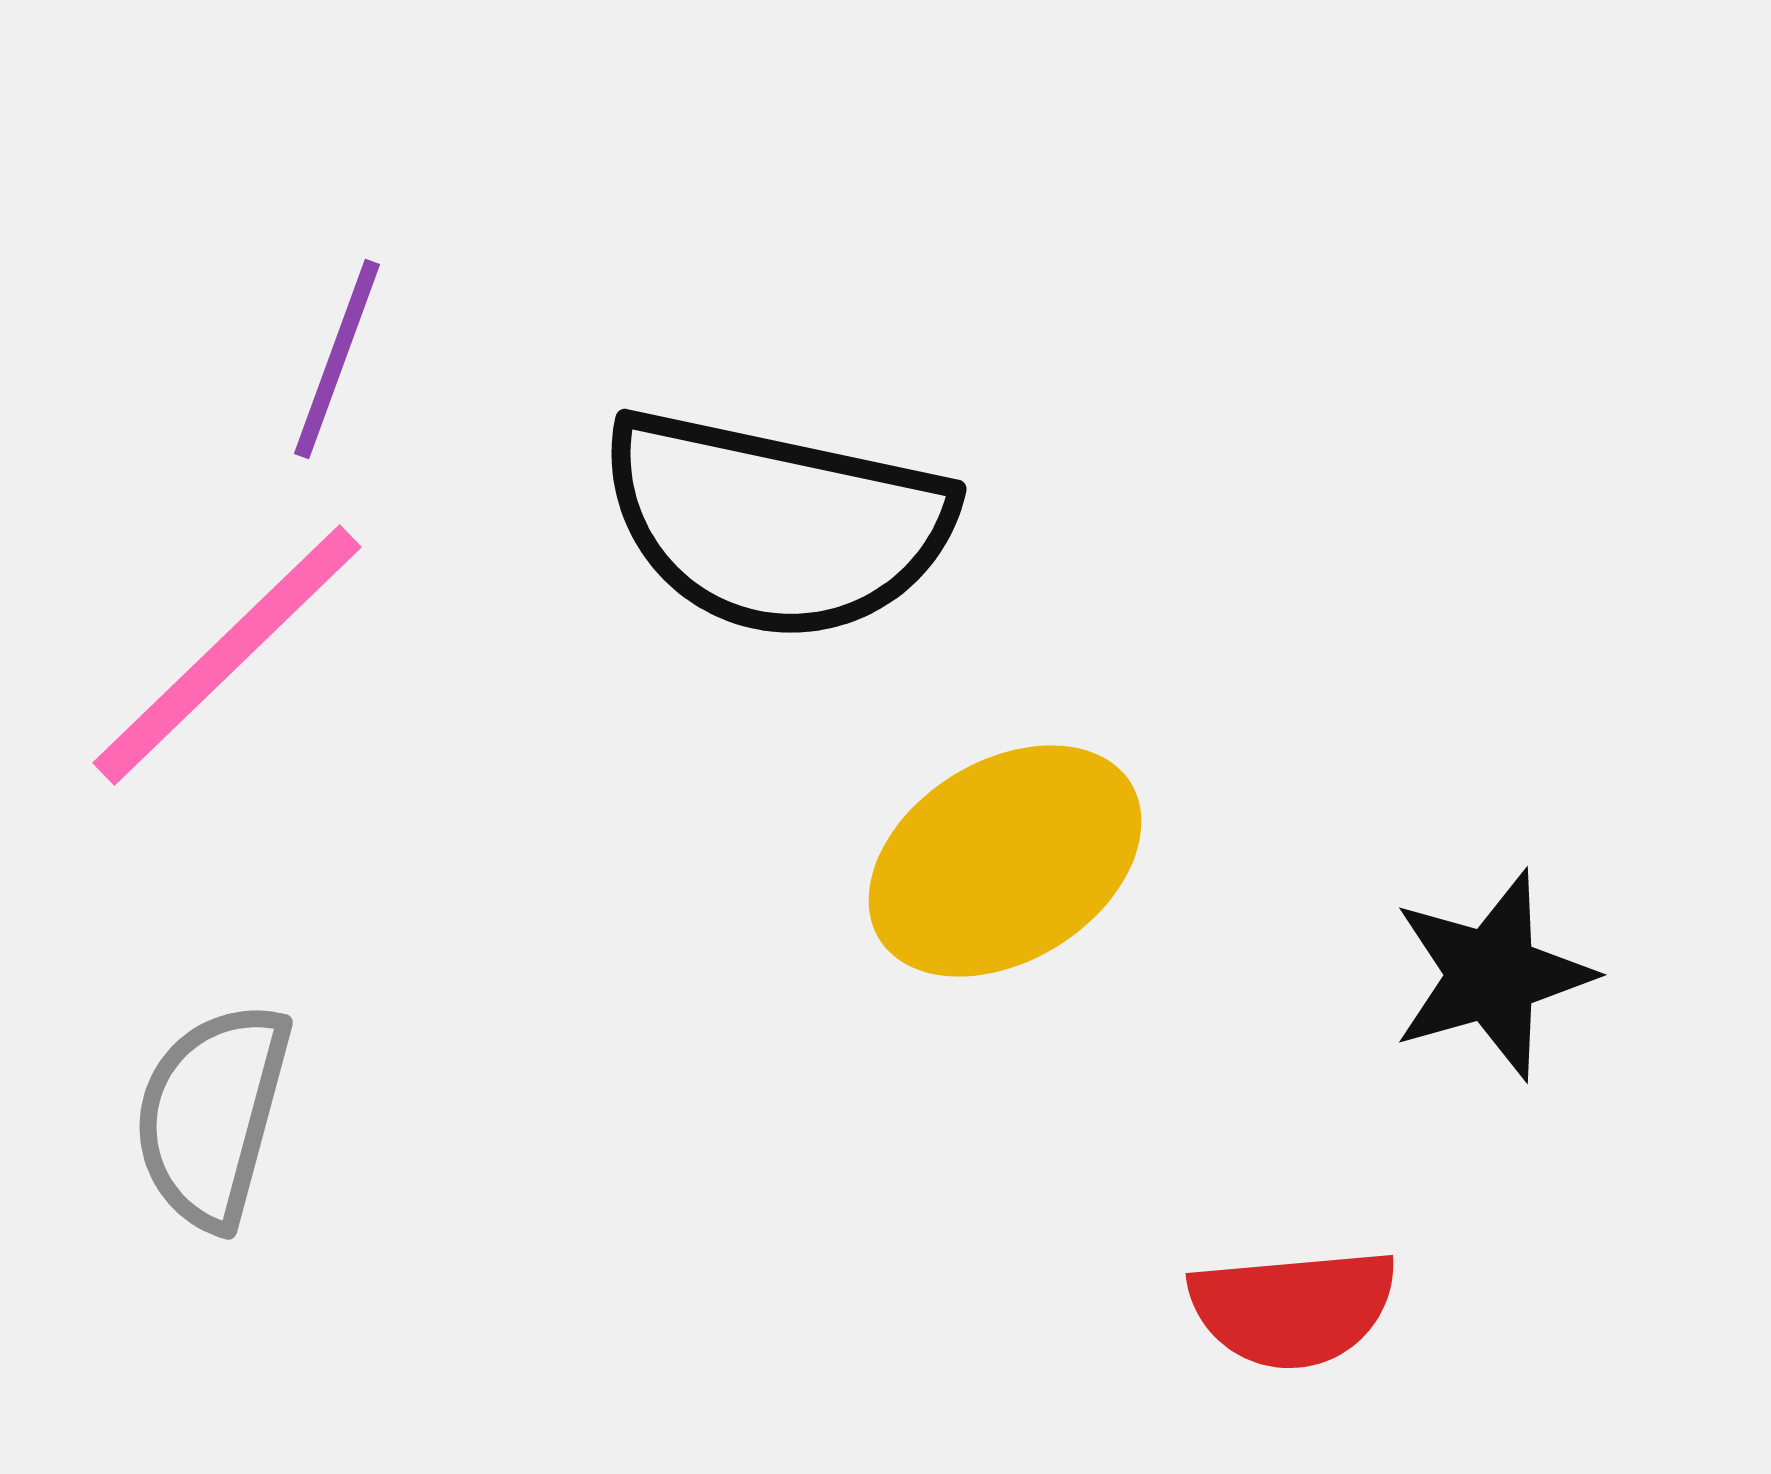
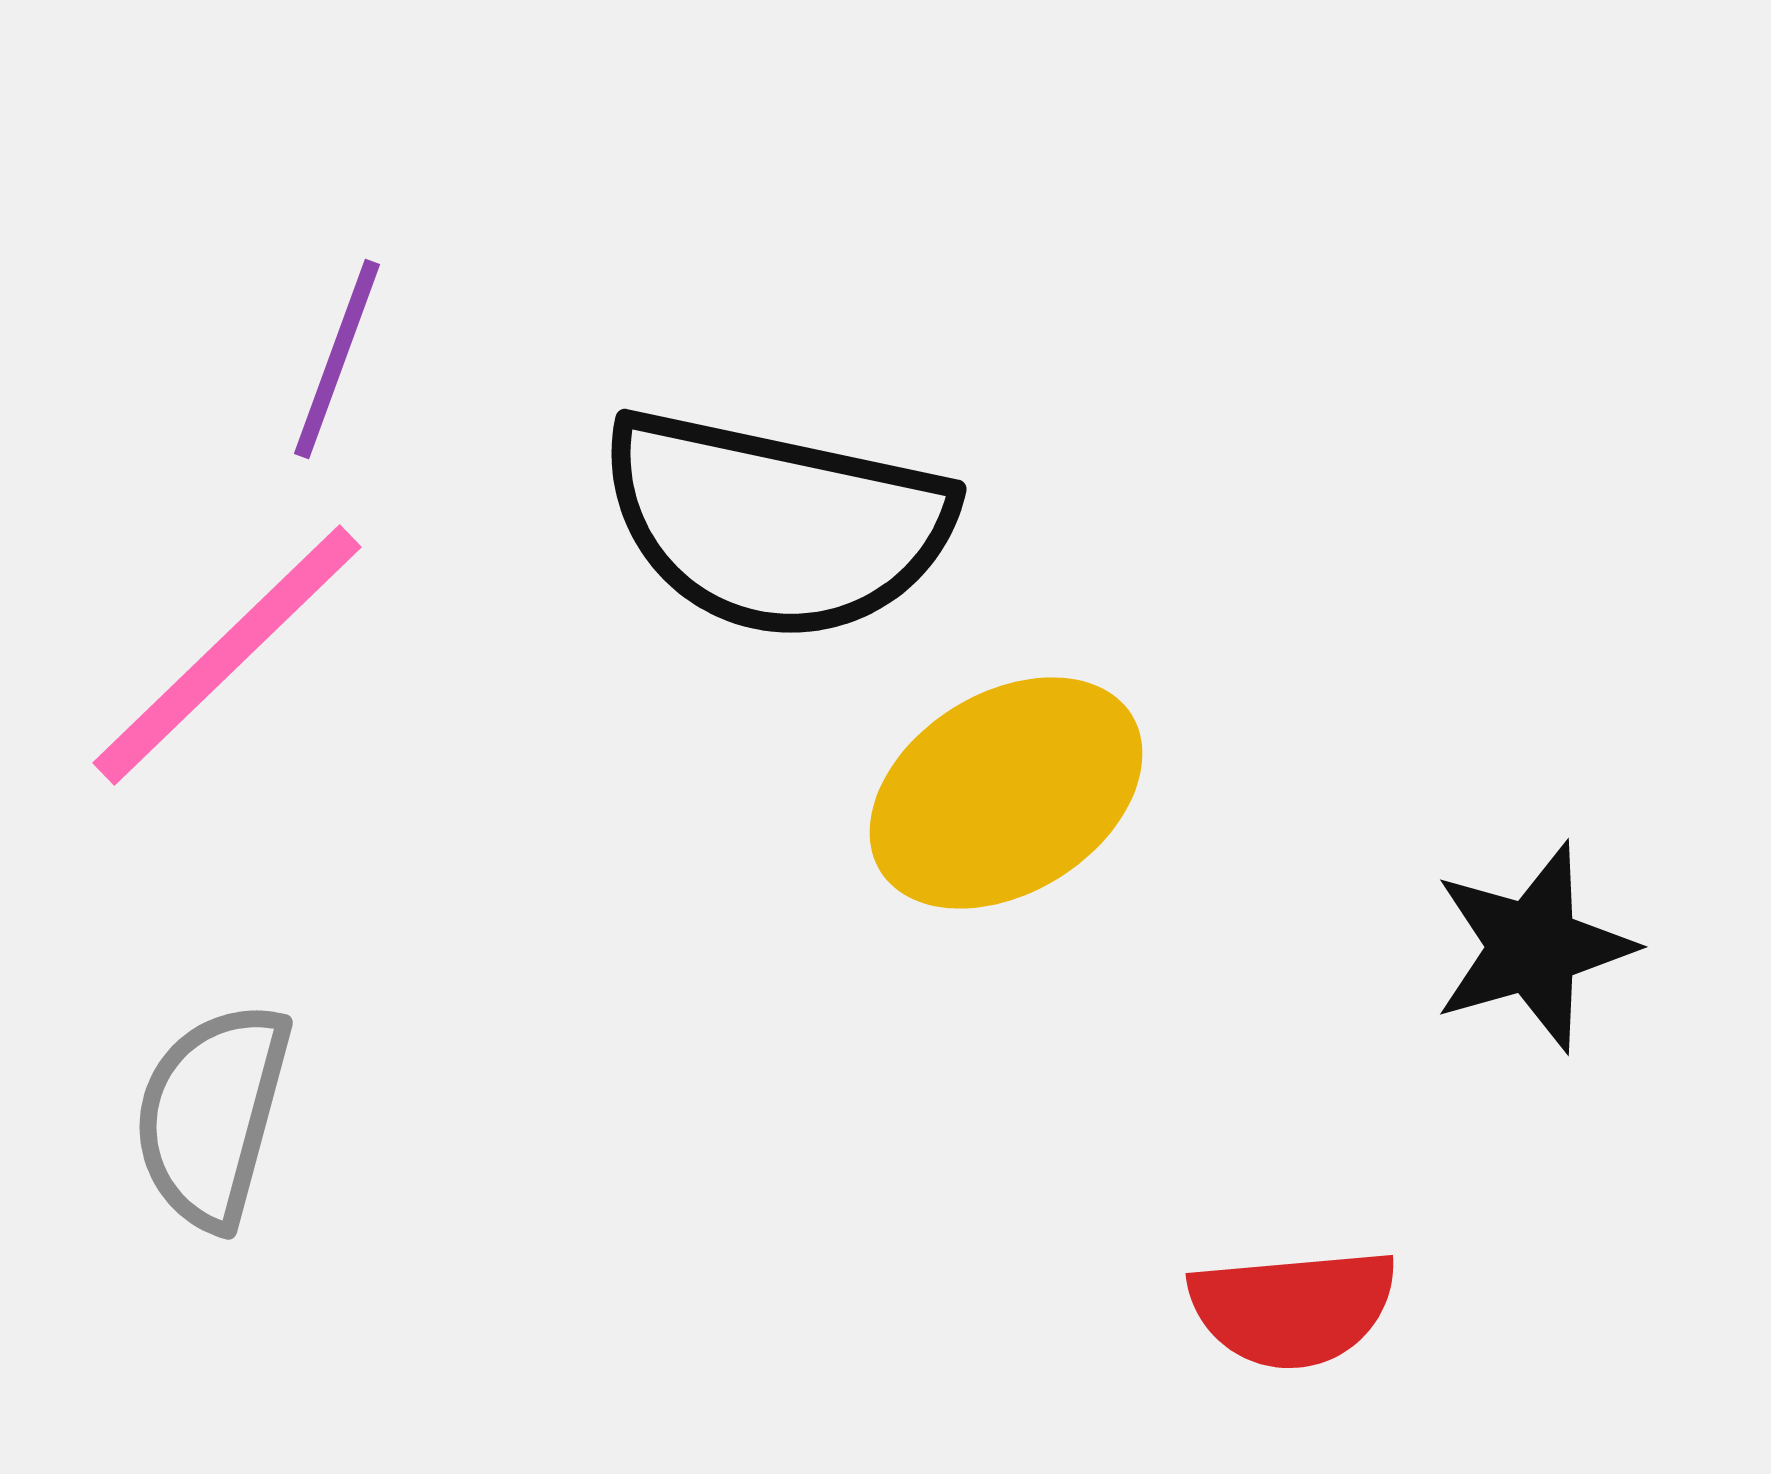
yellow ellipse: moved 1 px right, 68 px up
black star: moved 41 px right, 28 px up
